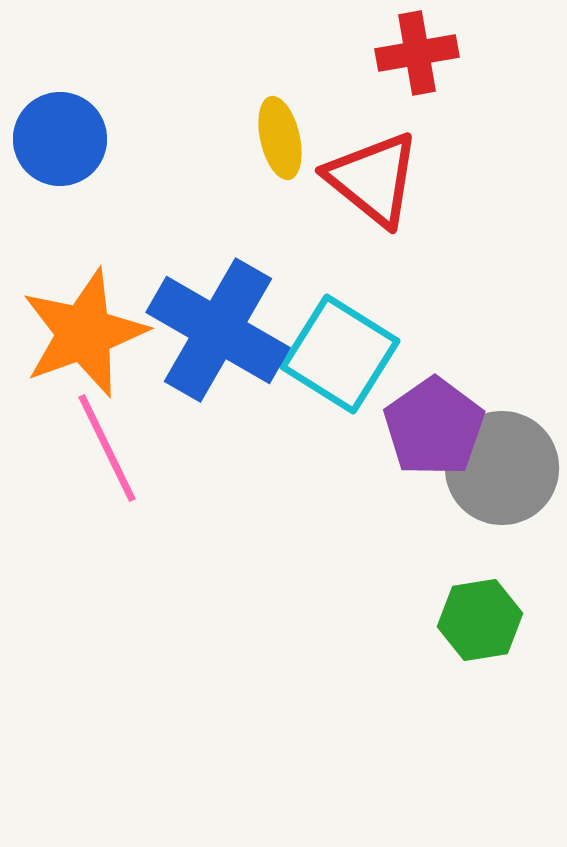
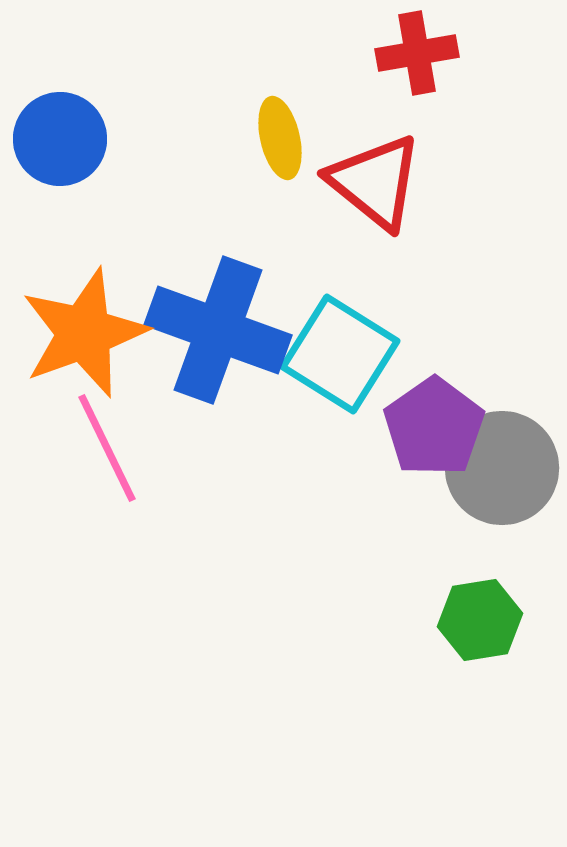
red triangle: moved 2 px right, 3 px down
blue cross: rotated 10 degrees counterclockwise
